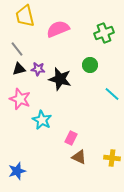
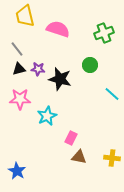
pink semicircle: rotated 40 degrees clockwise
pink star: rotated 20 degrees counterclockwise
cyan star: moved 5 px right, 4 px up; rotated 18 degrees clockwise
brown triangle: rotated 14 degrees counterclockwise
blue star: rotated 24 degrees counterclockwise
